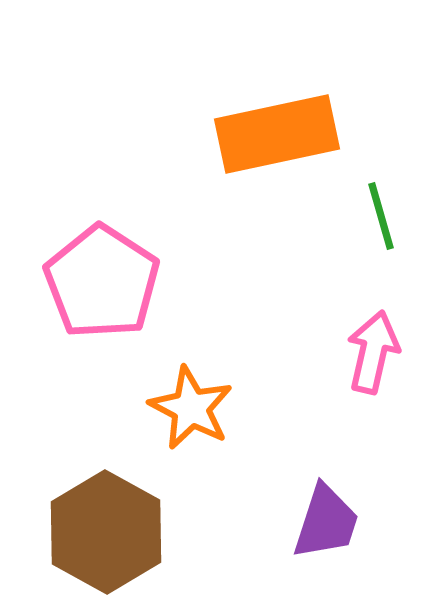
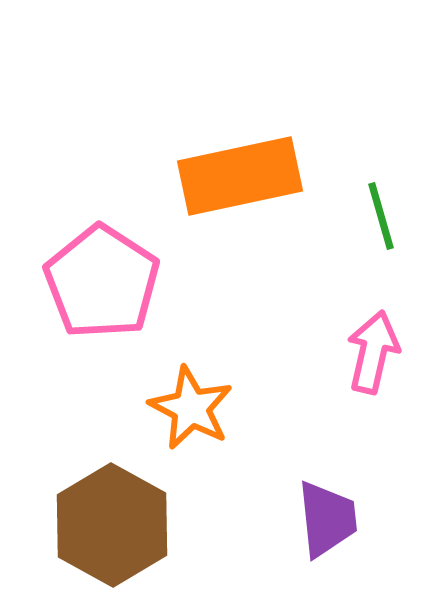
orange rectangle: moved 37 px left, 42 px down
purple trapezoid: moved 1 px right, 3 px up; rotated 24 degrees counterclockwise
brown hexagon: moved 6 px right, 7 px up
